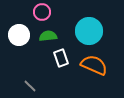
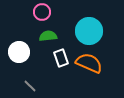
white circle: moved 17 px down
orange semicircle: moved 5 px left, 2 px up
